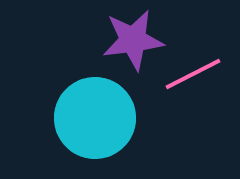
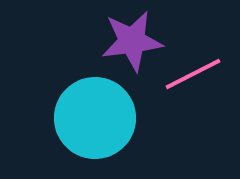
purple star: moved 1 px left, 1 px down
